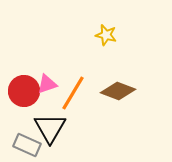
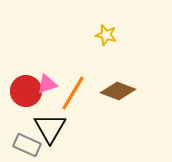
red circle: moved 2 px right
